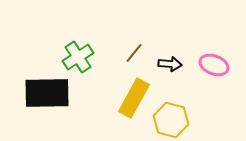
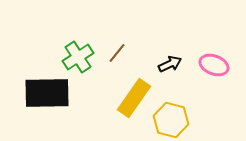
brown line: moved 17 px left
black arrow: rotated 30 degrees counterclockwise
yellow rectangle: rotated 6 degrees clockwise
